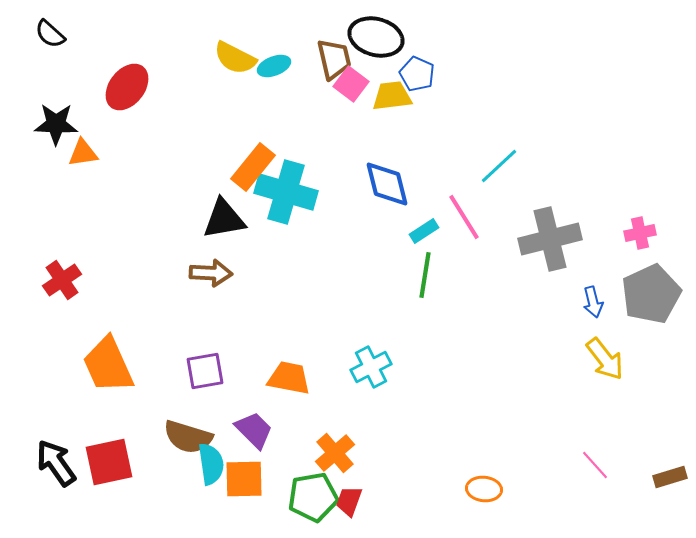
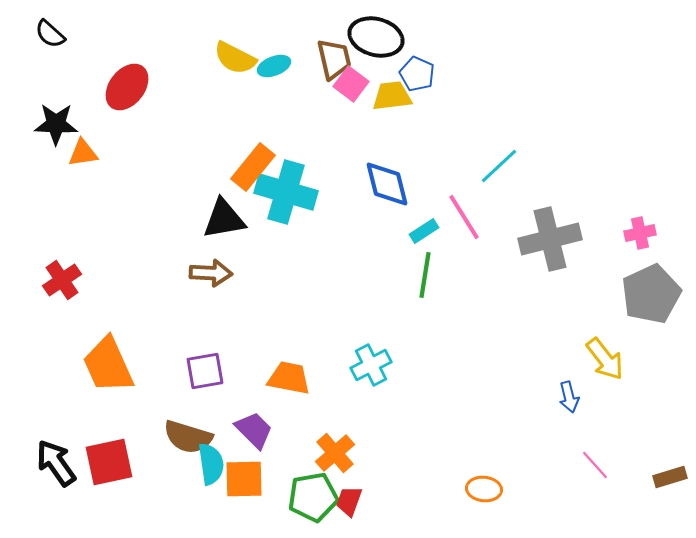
blue arrow at (593, 302): moved 24 px left, 95 px down
cyan cross at (371, 367): moved 2 px up
